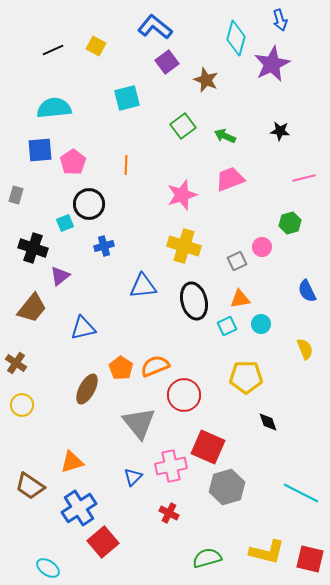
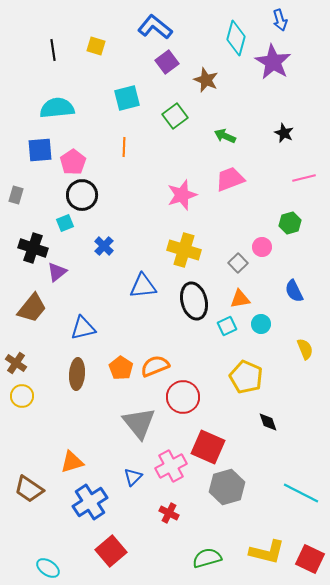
yellow square at (96, 46): rotated 12 degrees counterclockwise
black line at (53, 50): rotated 75 degrees counterclockwise
purple star at (272, 64): moved 1 px right, 2 px up; rotated 15 degrees counterclockwise
cyan semicircle at (54, 108): moved 3 px right
green square at (183, 126): moved 8 px left, 10 px up
black star at (280, 131): moved 4 px right, 2 px down; rotated 18 degrees clockwise
orange line at (126, 165): moved 2 px left, 18 px up
black circle at (89, 204): moved 7 px left, 9 px up
blue cross at (104, 246): rotated 30 degrees counterclockwise
yellow cross at (184, 246): moved 4 px down
gray square at (237, 261): moved 1 px right, 2 px down; rotated 18 degrees counterclockwise
purple triangle at (60, 276): moved 3 px left, 4 px up
blue semicircle at (307, 291): moved 13 px left
yellow pentagon at (246, 377): rotated 24 degrees clockwise
brown ellipse at (87, 389): moved 10 px left, 15 px up; rotated 24 degrees counterclockwise
red circle at (184, 395): moved 1 px left, 2 px down
yellow circle at (22, 405): moved 9 px up
pink cross at (171, 466): rotated 16 degrees counterclockwise
brown trapezoid at (30, 486): moved 1 px left, 3 px down
blue cross at (79, 508): moved 11 px right, 6 px up
red square at (103, 542): moved 8 px right, 9 px down
red square at (310, 559): rotated 12 degrees clockwise
